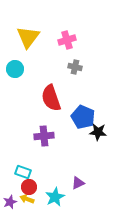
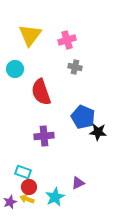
yellow triangle: moved 2 px right, 2 px up
red semicircle: moved 10 px left, 6 px up
